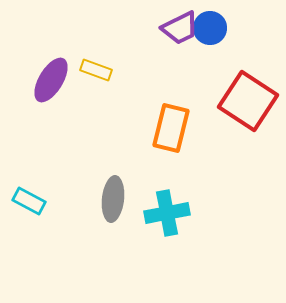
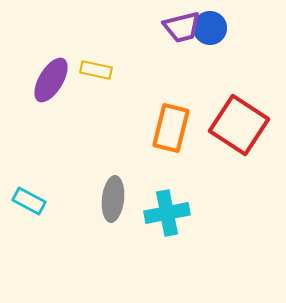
purple trapezoid: moved 2 px right, 1 px up; rotated 12 degrees clockwise
yellow rectangle: rotated 8 degrees counterclockwise
red square: moved 9 px left, 24 px down
